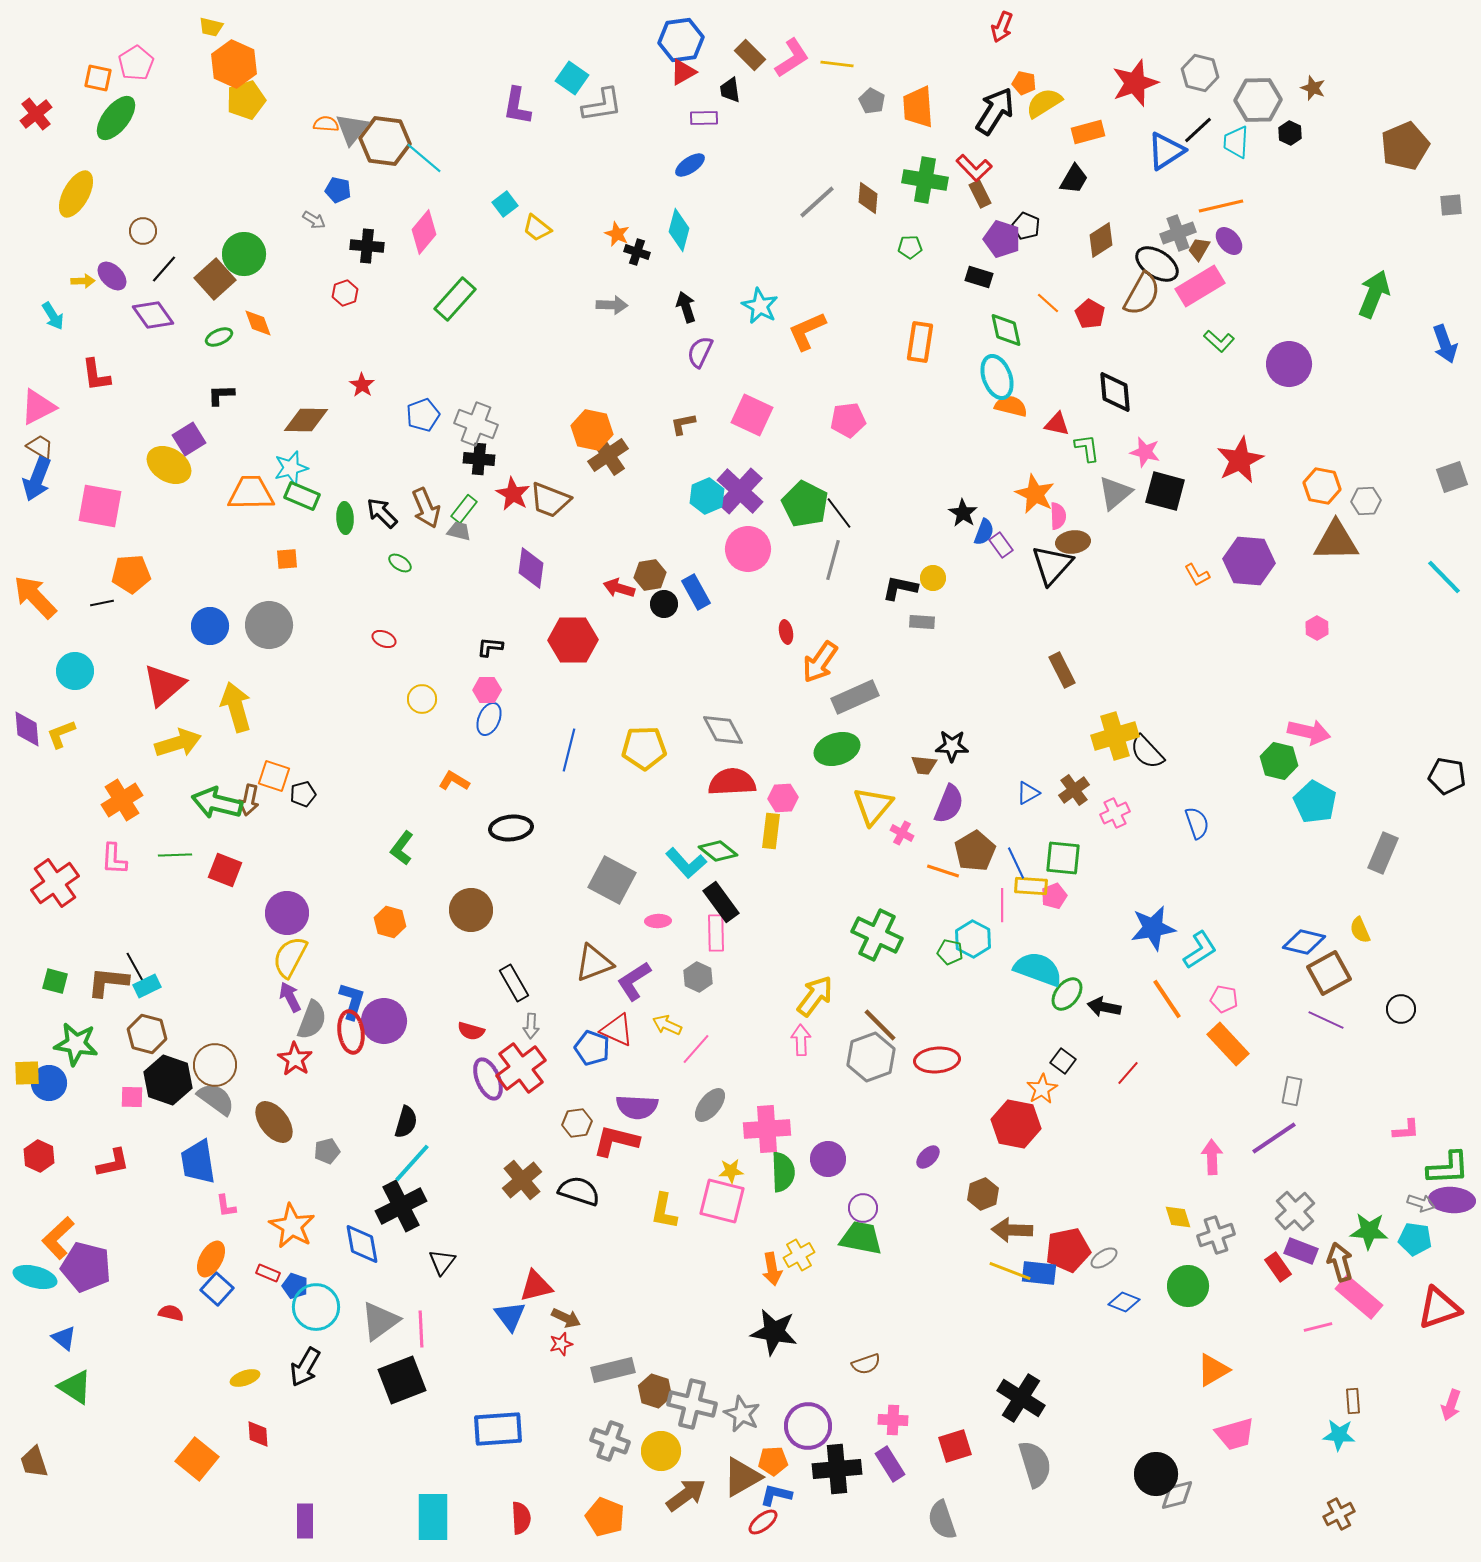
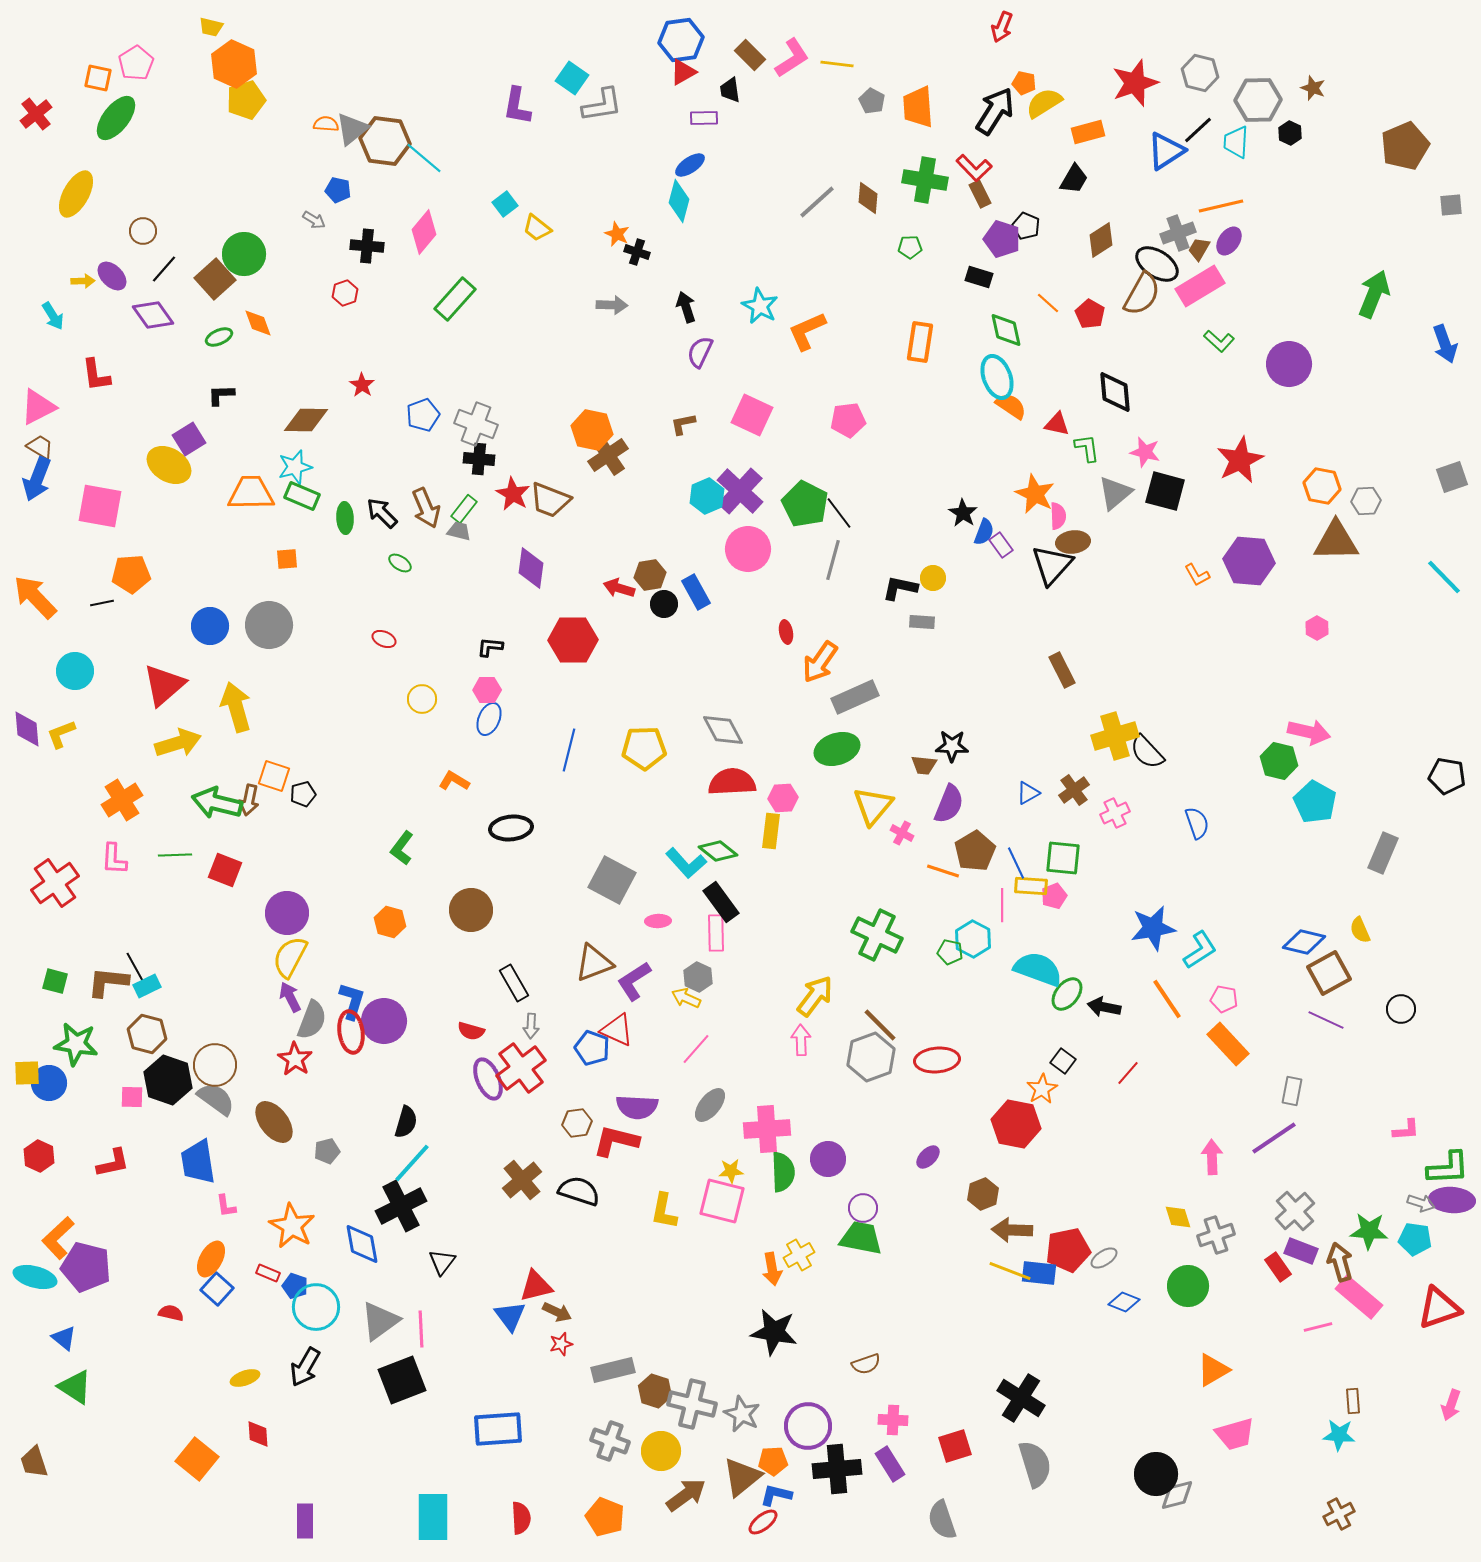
gray triangle at (352, 129): rotated 12 degrees clockwise
cyan diamond at (679, 230): moved 29 px up
purple ellipse at (1229, 241): rotated 76 degrees clockwise
orange semicircle at (1011, 406): rotated 20 degrees clockwise
cyan star at (291, 468): moved 4 px right, 1 px up
yellow arrow at (667, 1025): moved 19 px right, 27 px up
brown arrow at (566, 1318): moved 9 px left, 6 px up
brown triangle at (742, 1477): rotated 9 degrees counterclockwise
